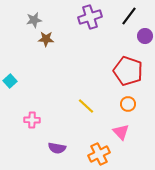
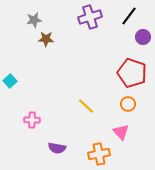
purple circle: moved 2 px left, 1 px down
red pentagon: moved 4 px right, 2 px down
orange cross: rotated 15 degrees clockwise
